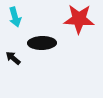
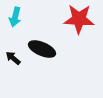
cyan arrow: rotated 30 degrees clockwise
black ellipse: moved 6 px down; rotated 24 degrees clockwise
